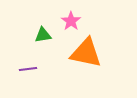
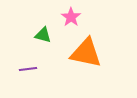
pink star: moved 4 px up
green triangle: rotated 24 degrees clockwise
